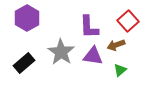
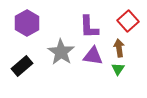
purple hexagon: moved 5 px down
brown arrow: moved 3 px right, 3 px down; rotated 102 degrees clockwise
black rectangle: moved 2 px left, 3 px down
green triangle: moved 2 px left, 1 px up; rotated 16 degrees counterclockwise
